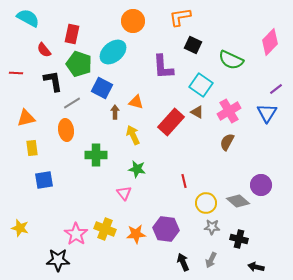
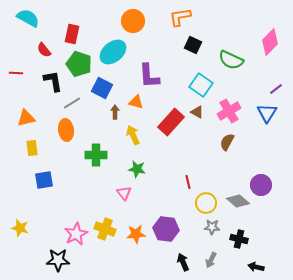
purple L-shape at (163, 67): moved 14 px left, 9 px down
red line at (184, 181): moved 4 px right, 1 px down
pink star at (76, 234): rotated 10 degrees clockwise
